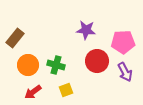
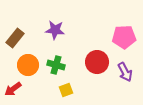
purple star: moved 31 px left
pink pentagon: moved 1 px right, 5 px up
red circle: moved 1 px down
red arrow: moved 20 px left, 3 px up
